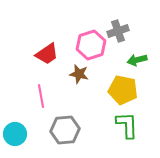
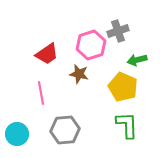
yellow pentagon: moved 3 px up; rotated 12 degrees clockwise
pink line: moved 3 px up
cyan circle: moved 2 px right
